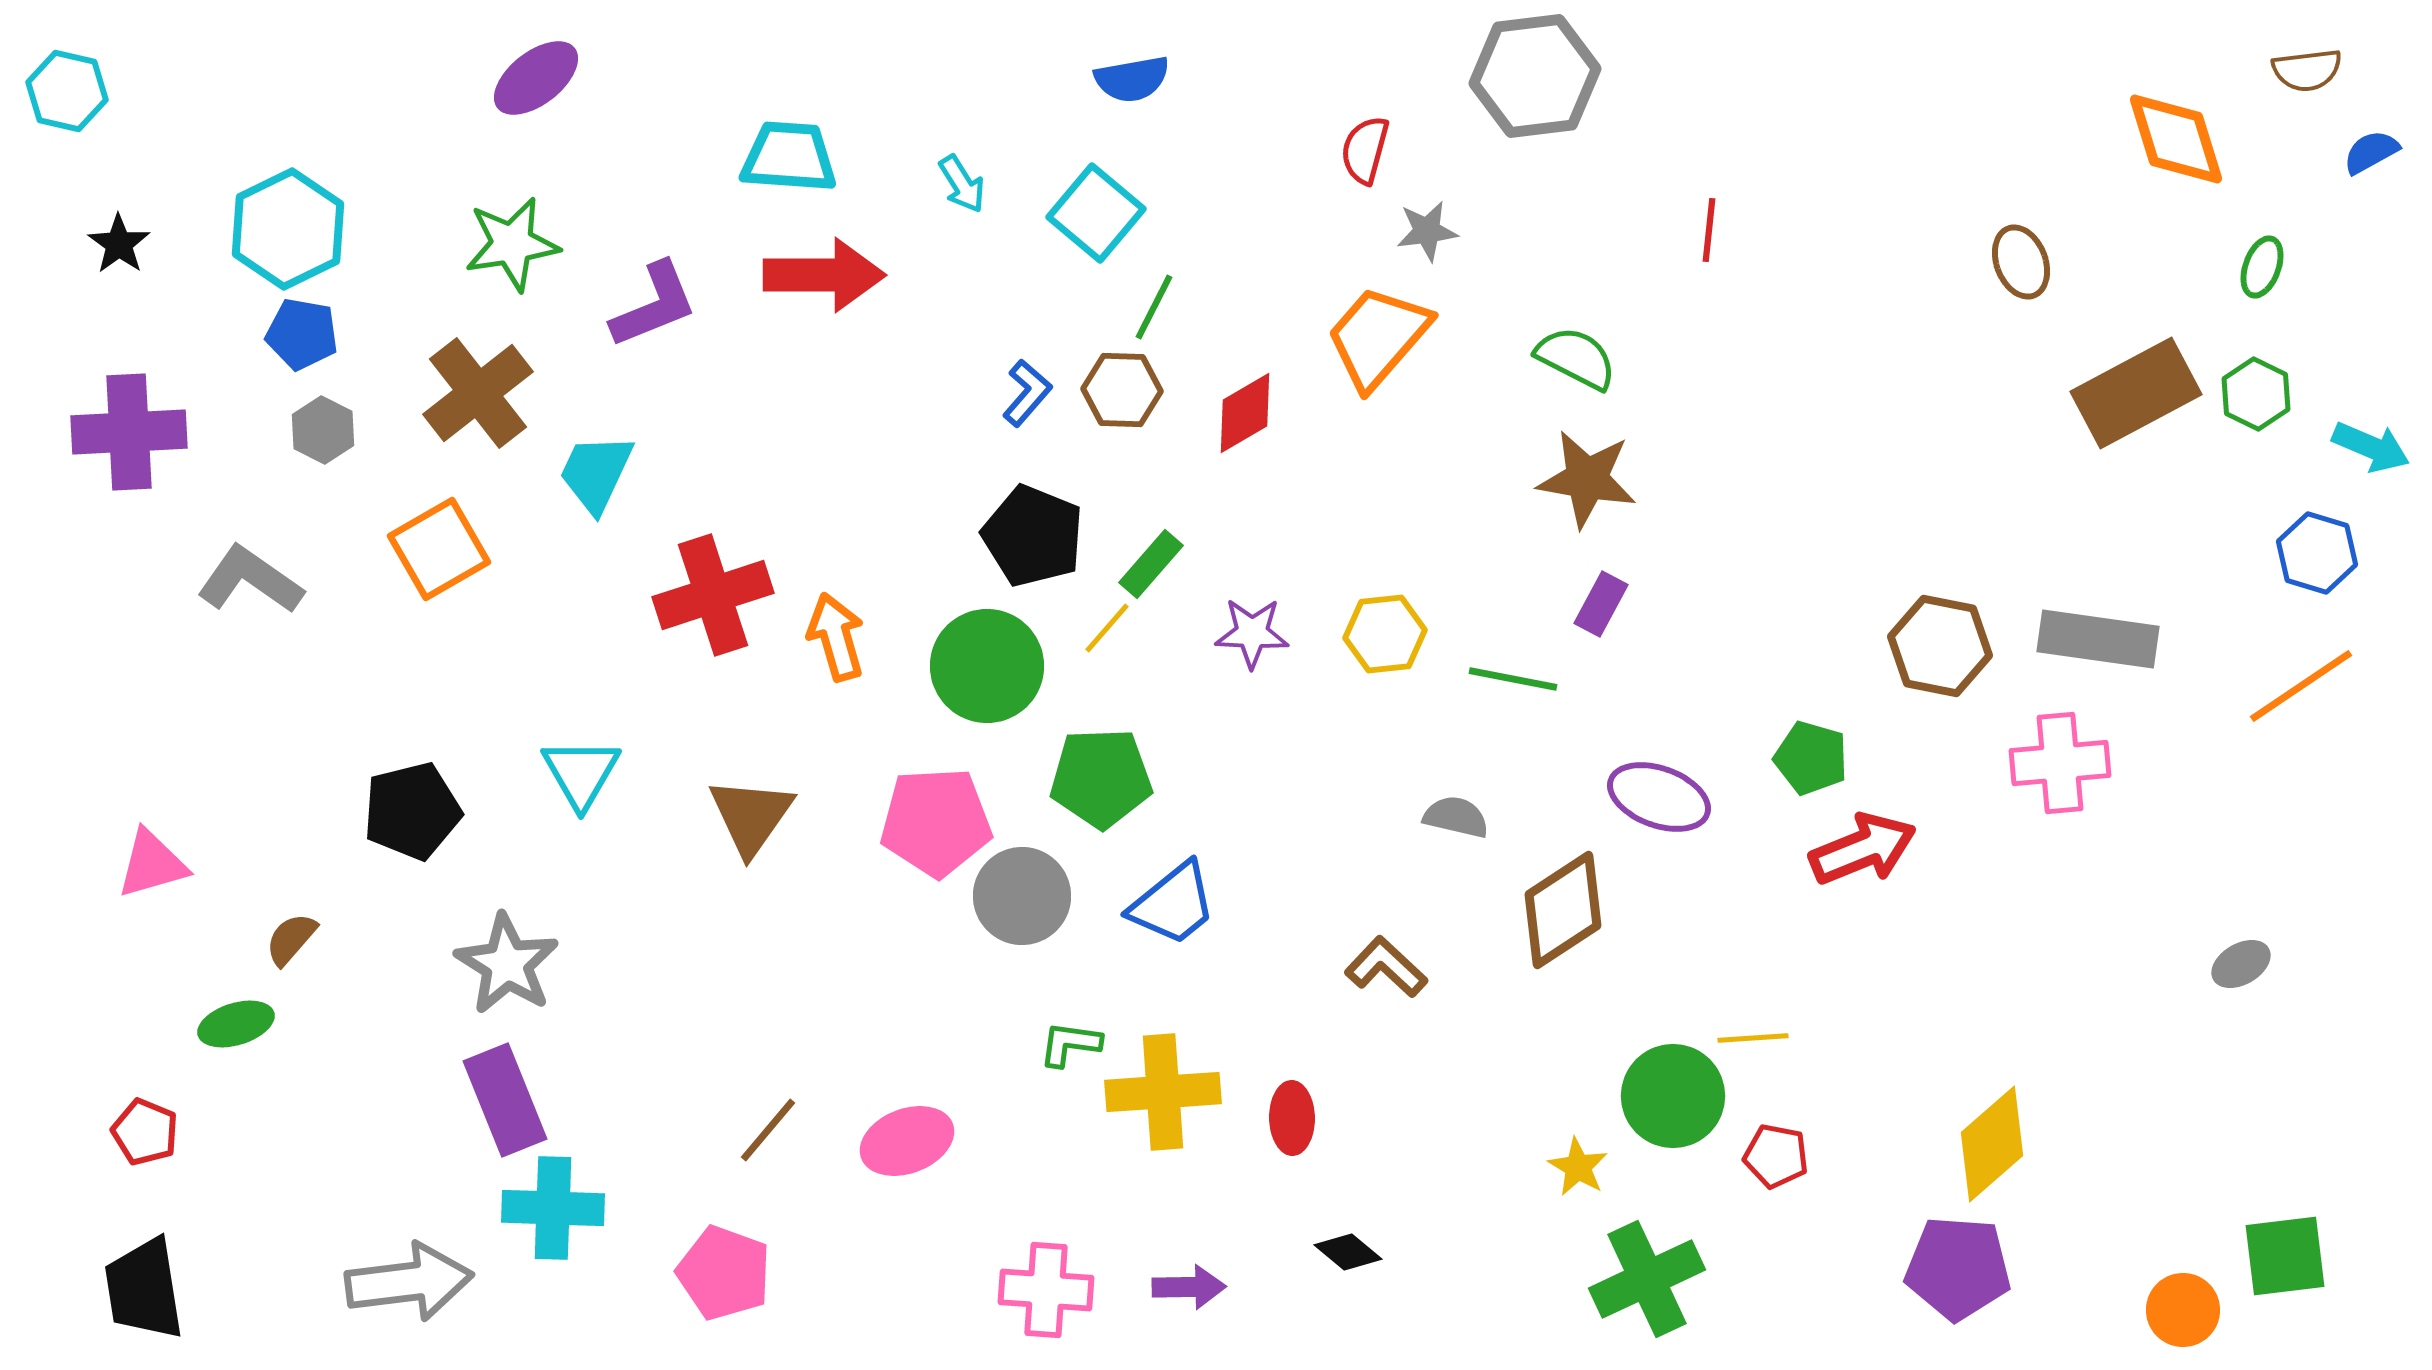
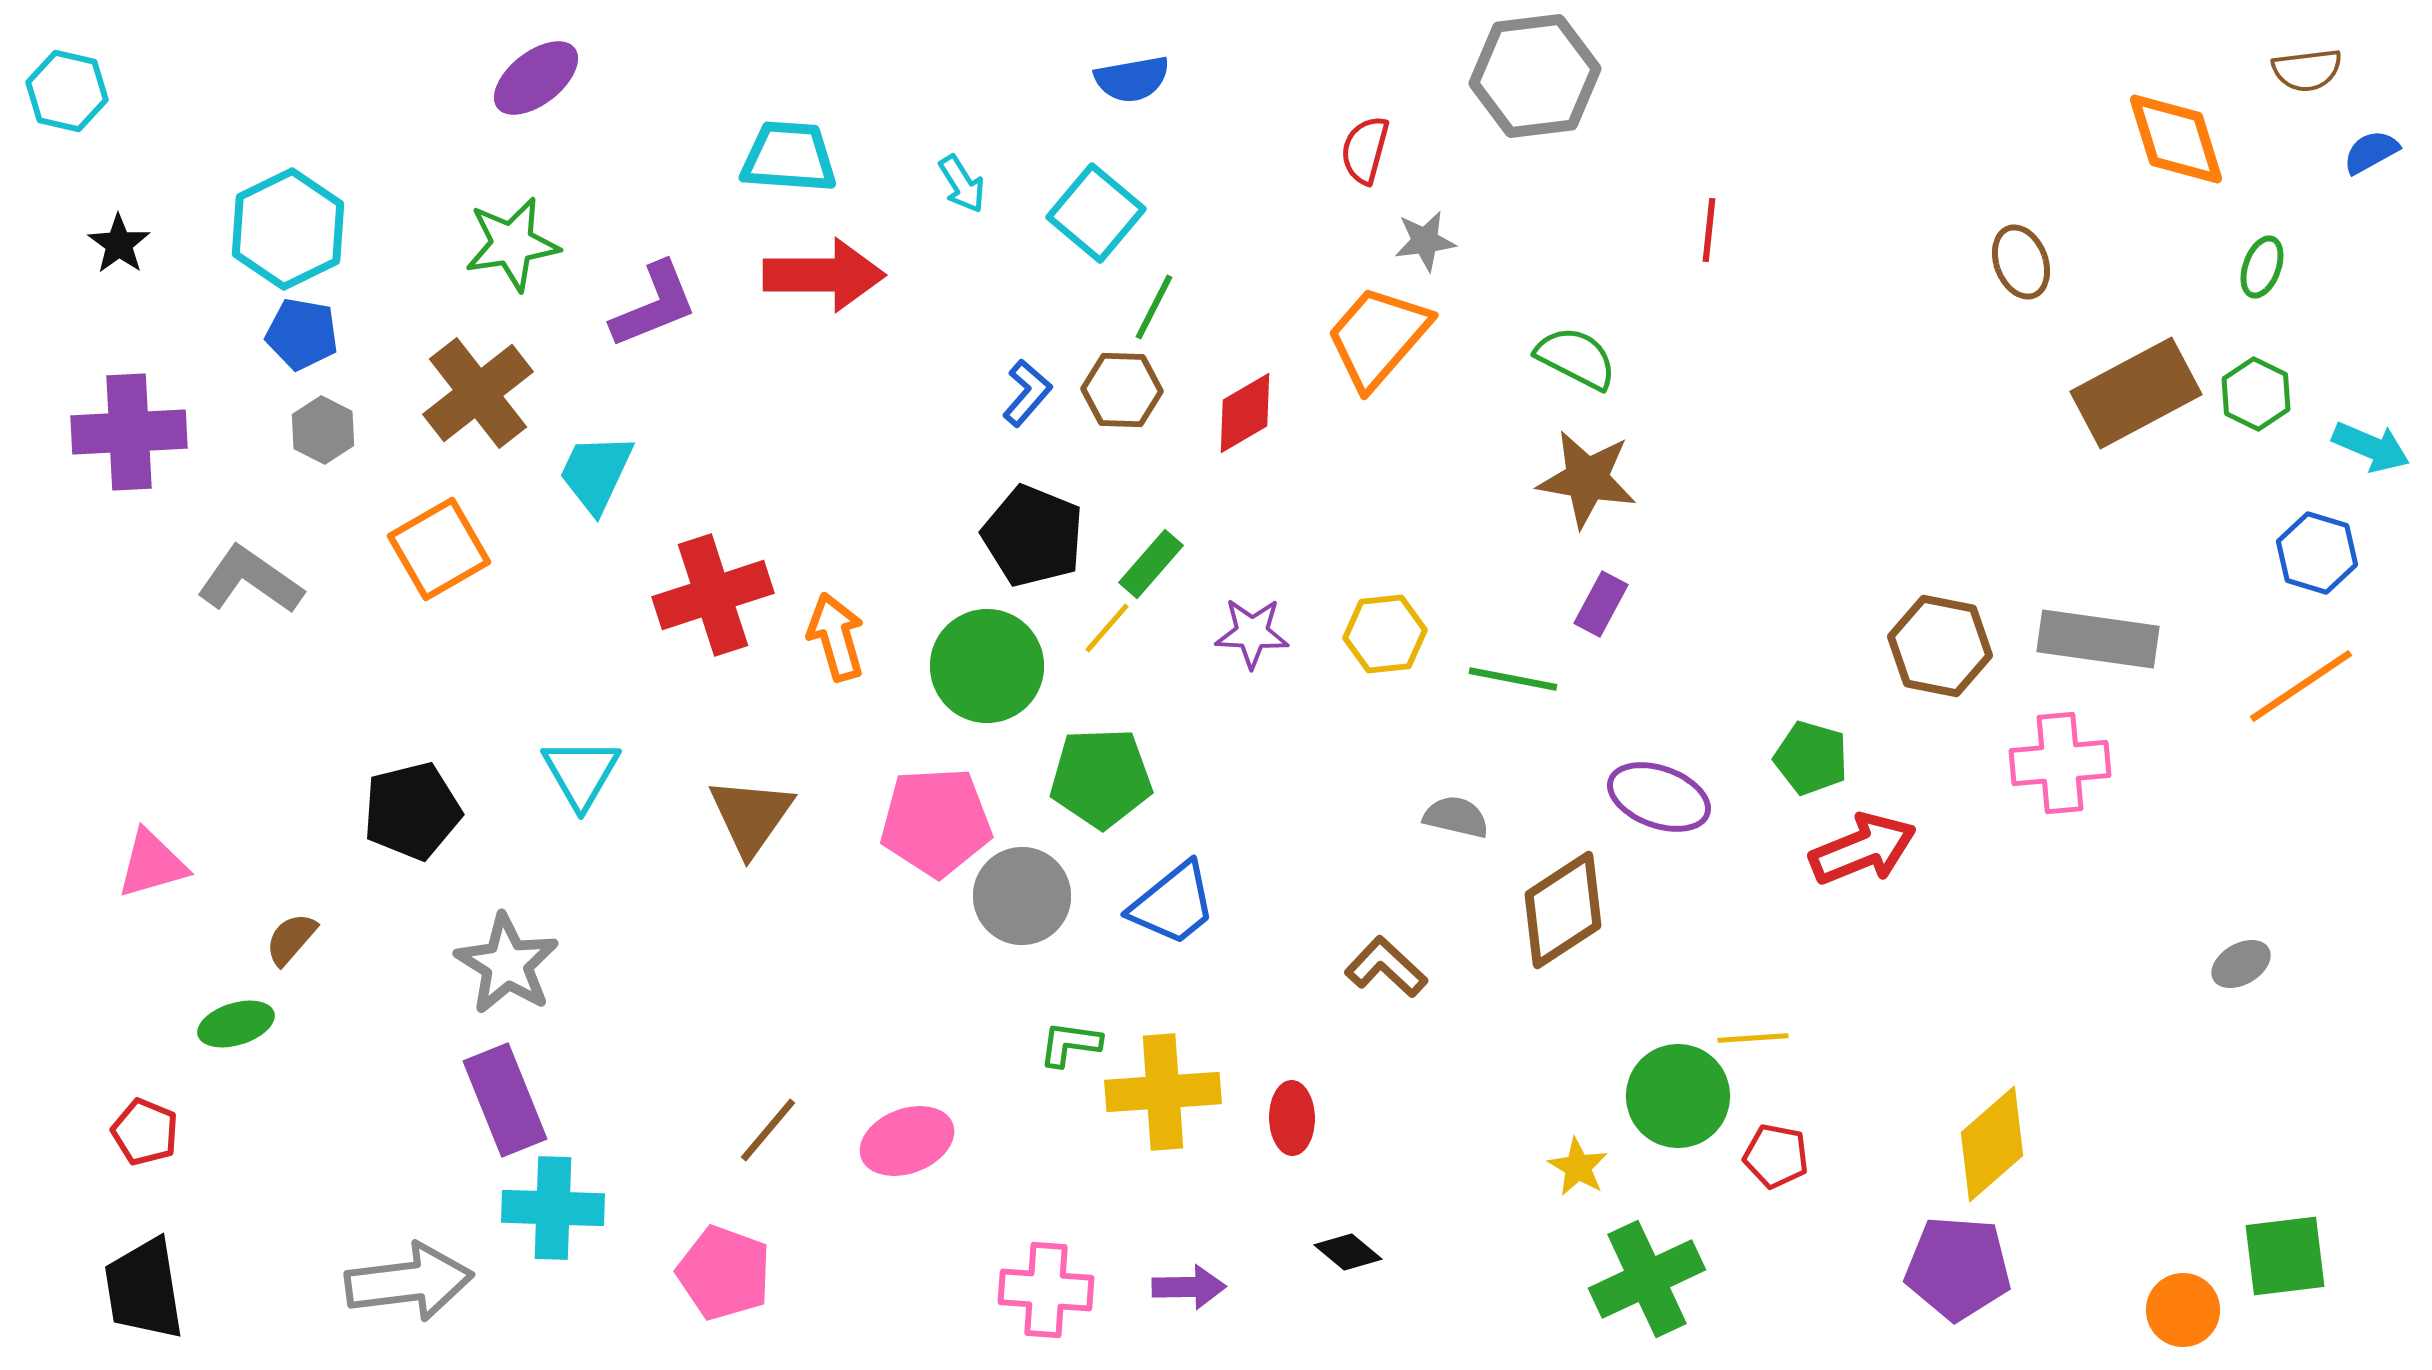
gray star at (1427, 231): moved 2 px left, 10 px down
green circle at (1673, 1096): moved 5 px right
